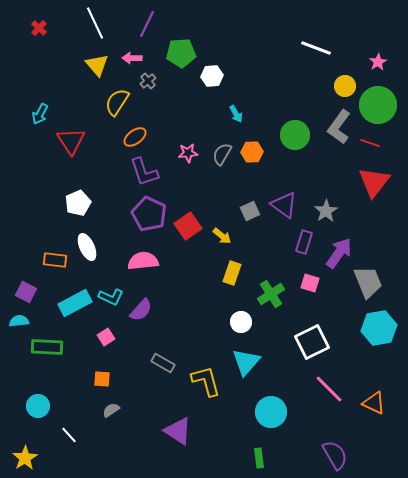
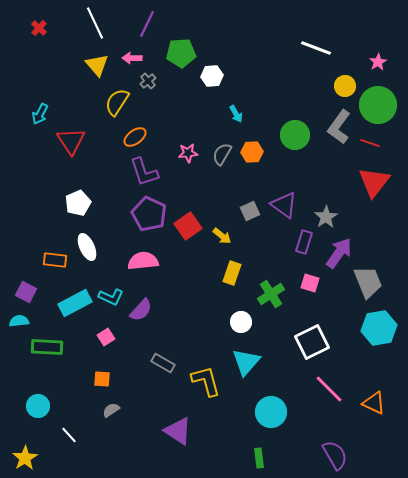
gray star at (326, 211): moved 6 px down
